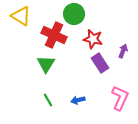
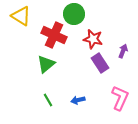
green triangle: rotated 18 degrees clockwise
